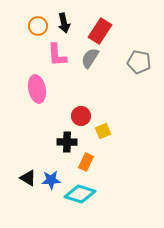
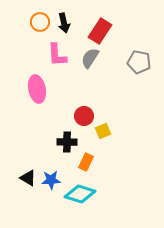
orange circle: moved 2 px right, 4 px up
red circle: moved 3 px right
